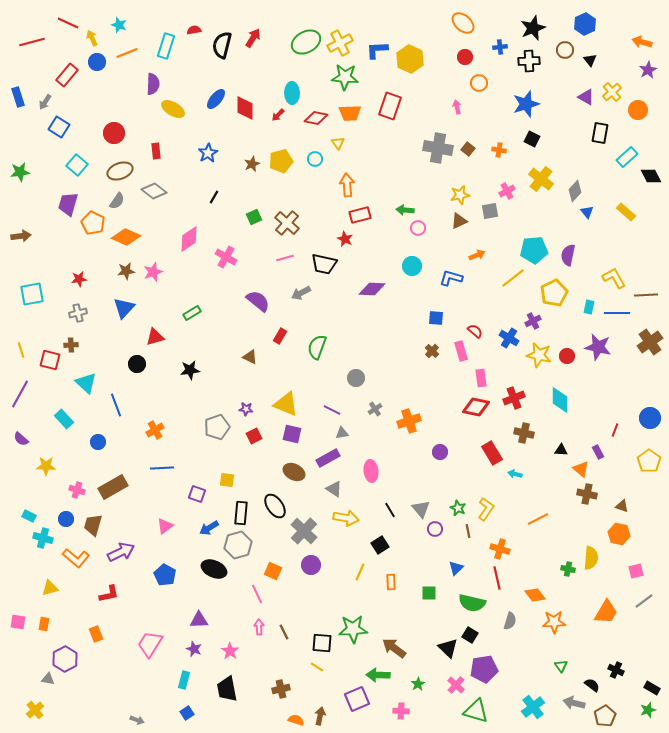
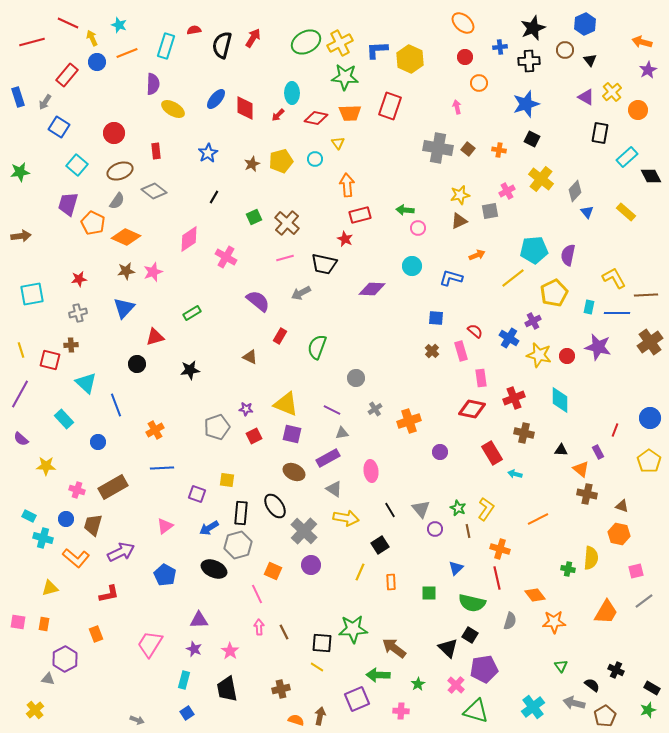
red diamond at (476, 407): moved 4 px left, 2 px down
